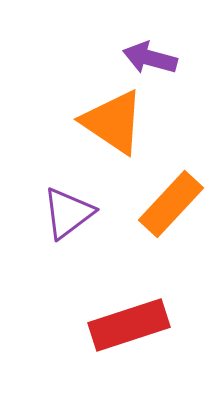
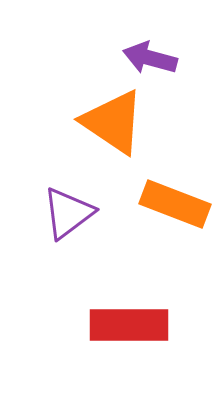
orange rectangle: moved 4 px right; rotated 68 degrees clockwise
red rectangle: rotated 18 degrees clockwise
